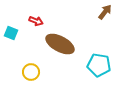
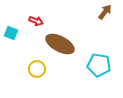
yellow circle: moved 6 px right, 3 px up
